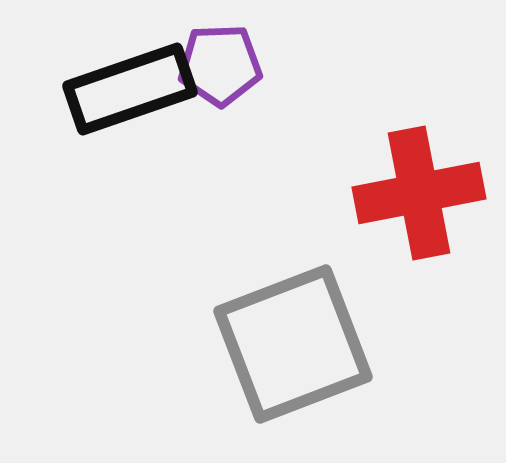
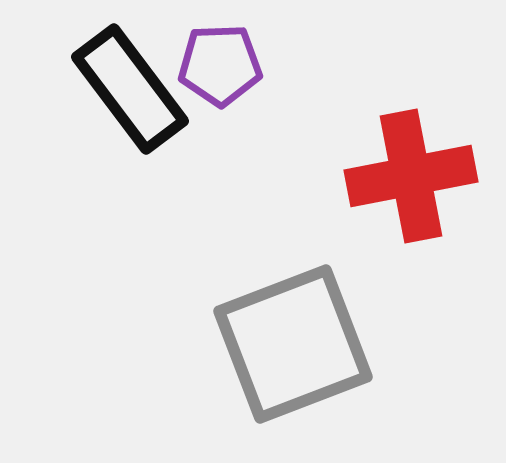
black rectangle: rotated 72 degrees clockwise
red cross: moved 8 px left, 17 px up
